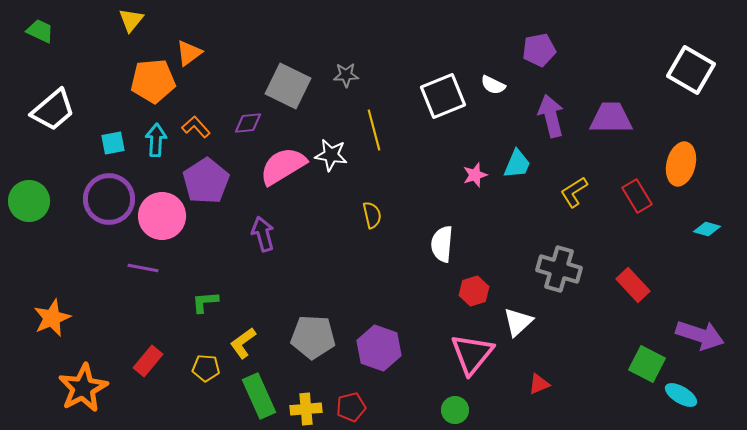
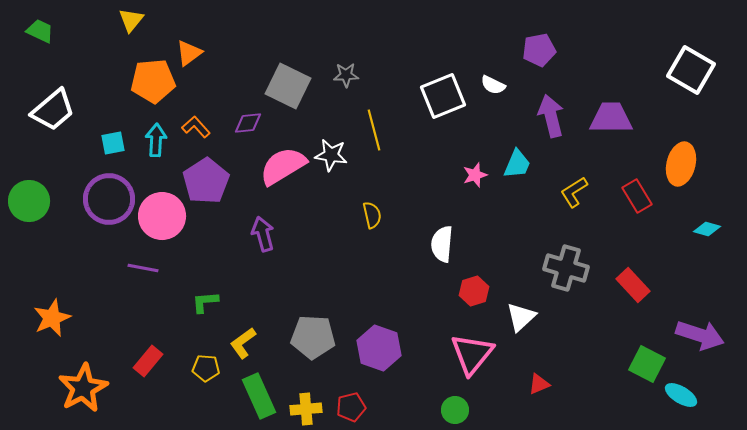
gray cross at (559, 269): moved 7 px right, 1 px up
white triangle at (518, 322): moved 3 px right, 5 px up
